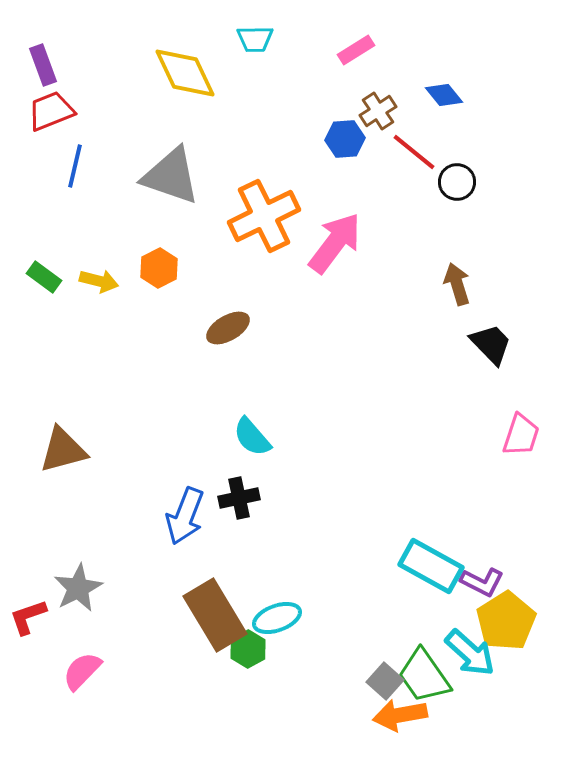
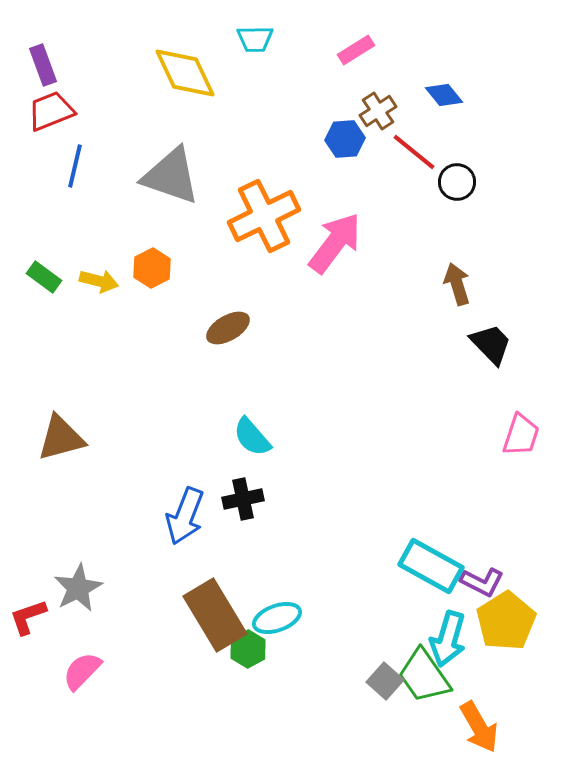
orange hexagon: moved 7 px left
brown triangle: moved 2 px left, 12 px up
black cross: moved 4 px right, 1 px down
cyan arrow: moved 22 px left, 14 px up; rotated 64 degrees clockwise
orange arrow: moved 79 px right, 12 px down; rotated 110 degrees counterclockwise
